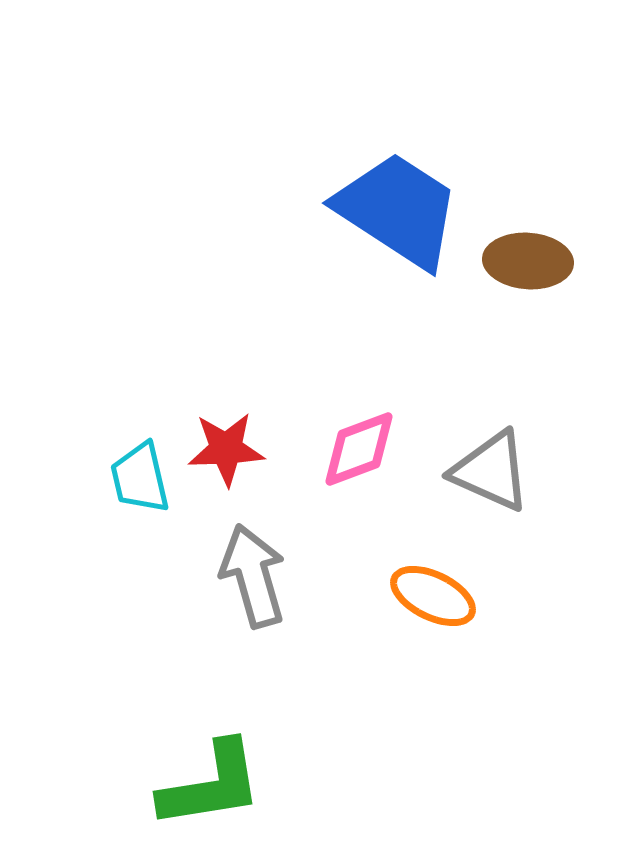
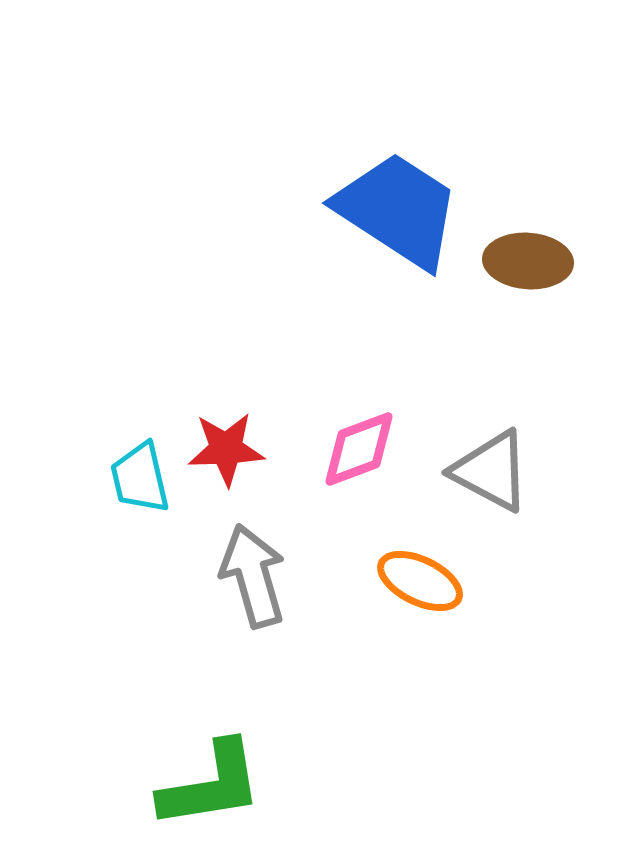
gray triangle: rotated 4 degrees clockwise
orange ellipse: moved 13 px left, 15 px up
